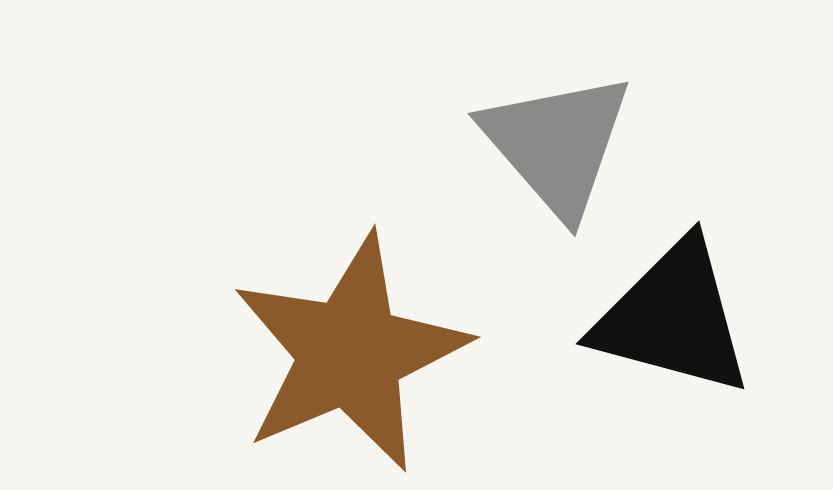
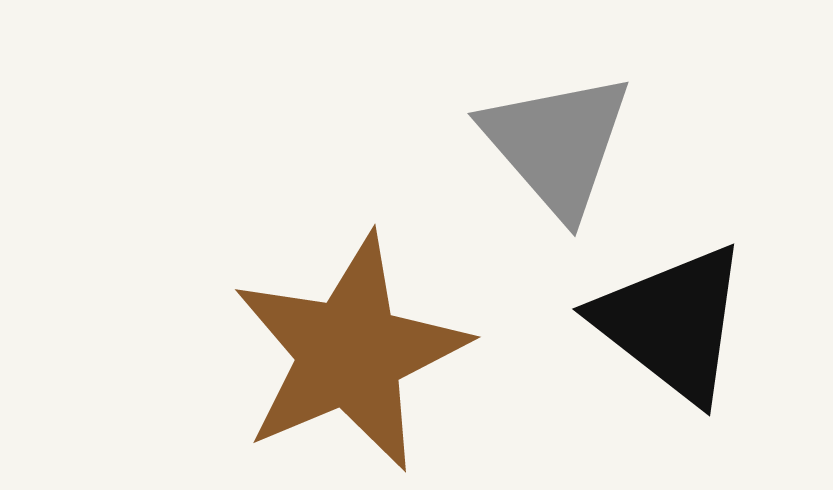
black triangle: moved 1 px left, 5 px down; rotated 23 degrees clockwise
